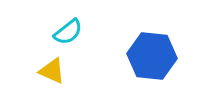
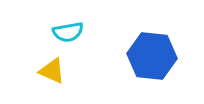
cyan semicircle: rotated 28 degrees clockwise
